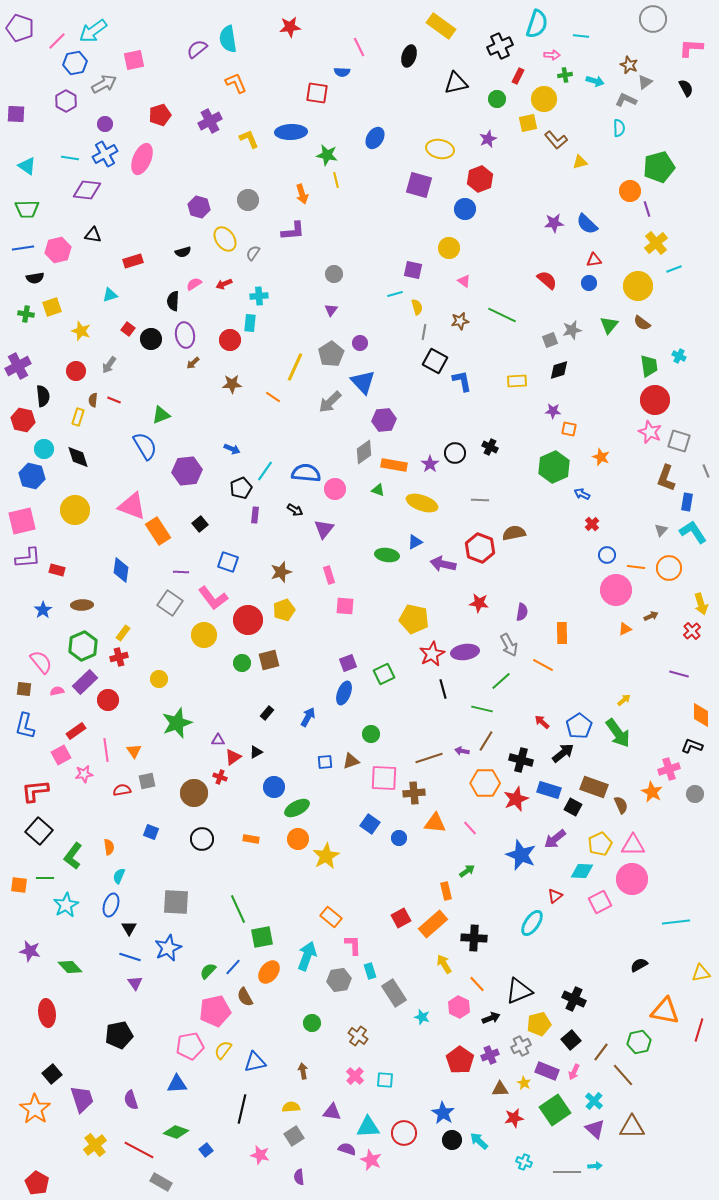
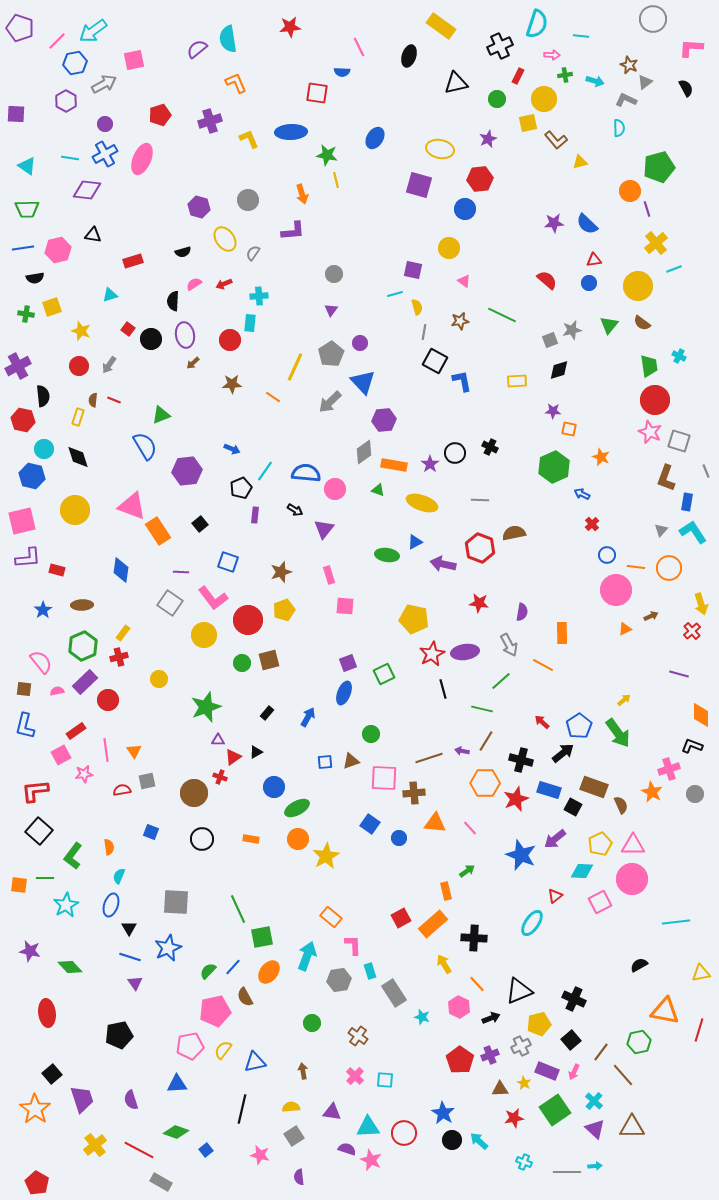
purple cross at (210, 121): rotated 10 degrees clockwise
red hexagon at (480, 179): rotated 15 degrees clockwise
red circle at (76, 371): moved 3 px right, 5 px up
green star at (177, 723): moved 29 px right, 16 px up
